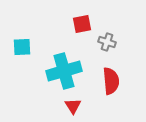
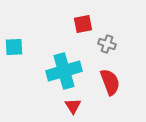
red square: moved 1 px right
gray cross: moved 2 px down
cyan square: moved 8 px left
red semicircle: moved 1 px left, 1 px down; rotated 16 degrees counterclockwise
